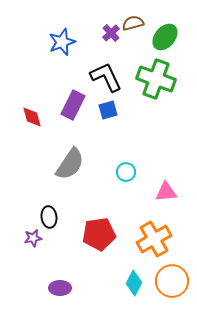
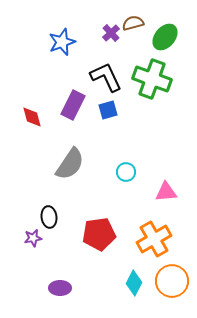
green cross: moved 4 px left
